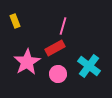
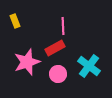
pink line: rotated 18 degrees counterclockwise
pink star: rotated 12 degrees clockwise
